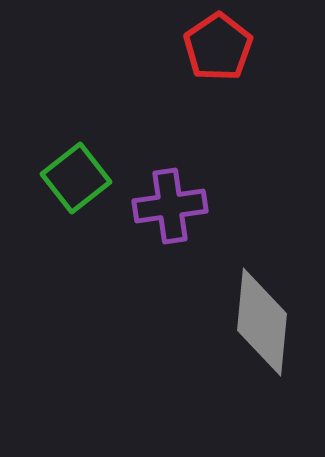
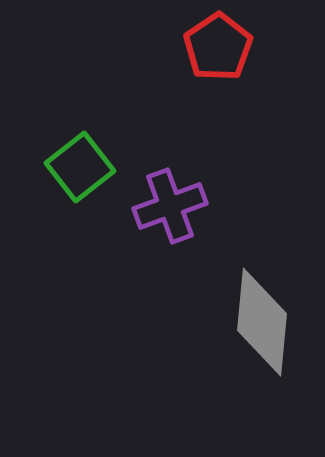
green square: moved 4 px right, 11 px up
purple cross: rotated 12 degrees counterclockwise
